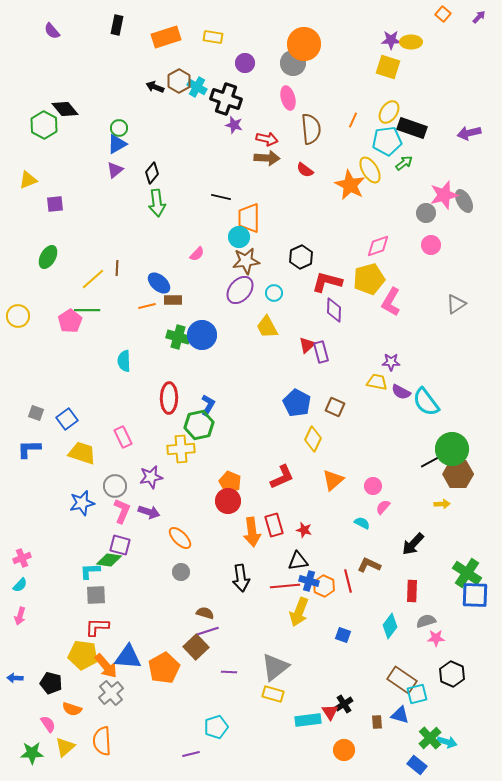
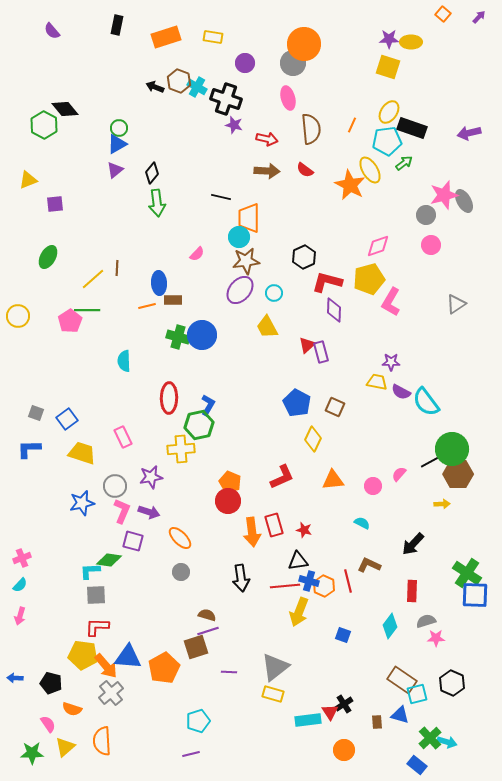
purple star at (391, 40): moved 2 px left, 1 px up
brown hexagon at (179, 81): rotated 10 degrees counterclockwise
orange line at (353, 120): moved 1 px left, 5 px down
brown arrow at (267, 158): moved 13 px down
gray circle at (426, 213): moved 2 px down
black hexagon at (301, 257): moved 3 px right
blue ellipse at (159, 283): rotated 45 degrees clockwise
orange triangle at (333, 480): rotated 35 degrees clockwise
pink semicircle at (383, 507): moved 16 px right, 33 px up
purple square at (120, 545): moved 13 px right, 4 px up
brown semicircle at (205, 613): moved 2 px right, 2 px down
brown square at (196, 647): rotated 25 degrees clockwise
black hexagon at (452, 674): moved 9 px down
cyan pentagon at (216, 727): moved 18 px left, 6 px up
